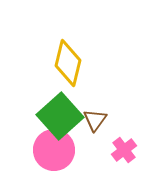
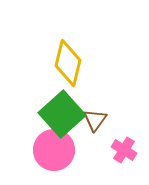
green square: moved 2 px right, 2 px up
pink cross: rotated 20 degrees counterclockwise
